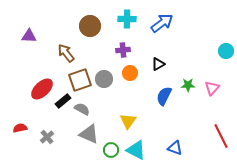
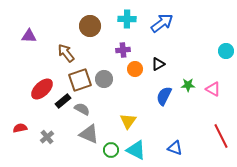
orange circle: moved 5 px right, 4 px up
pink triangle: moved 1 px right, 1 px down; rotated 42 degrees counterclockwise
